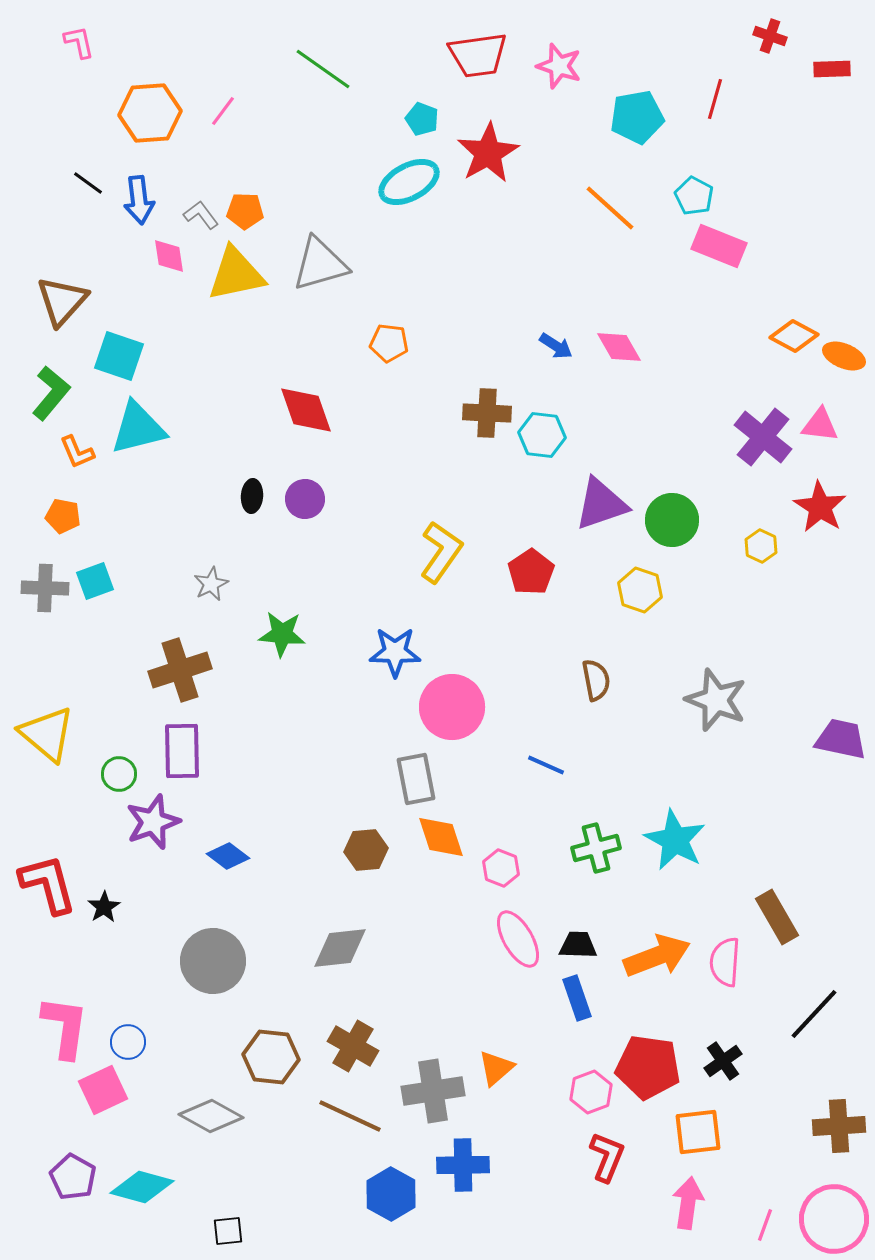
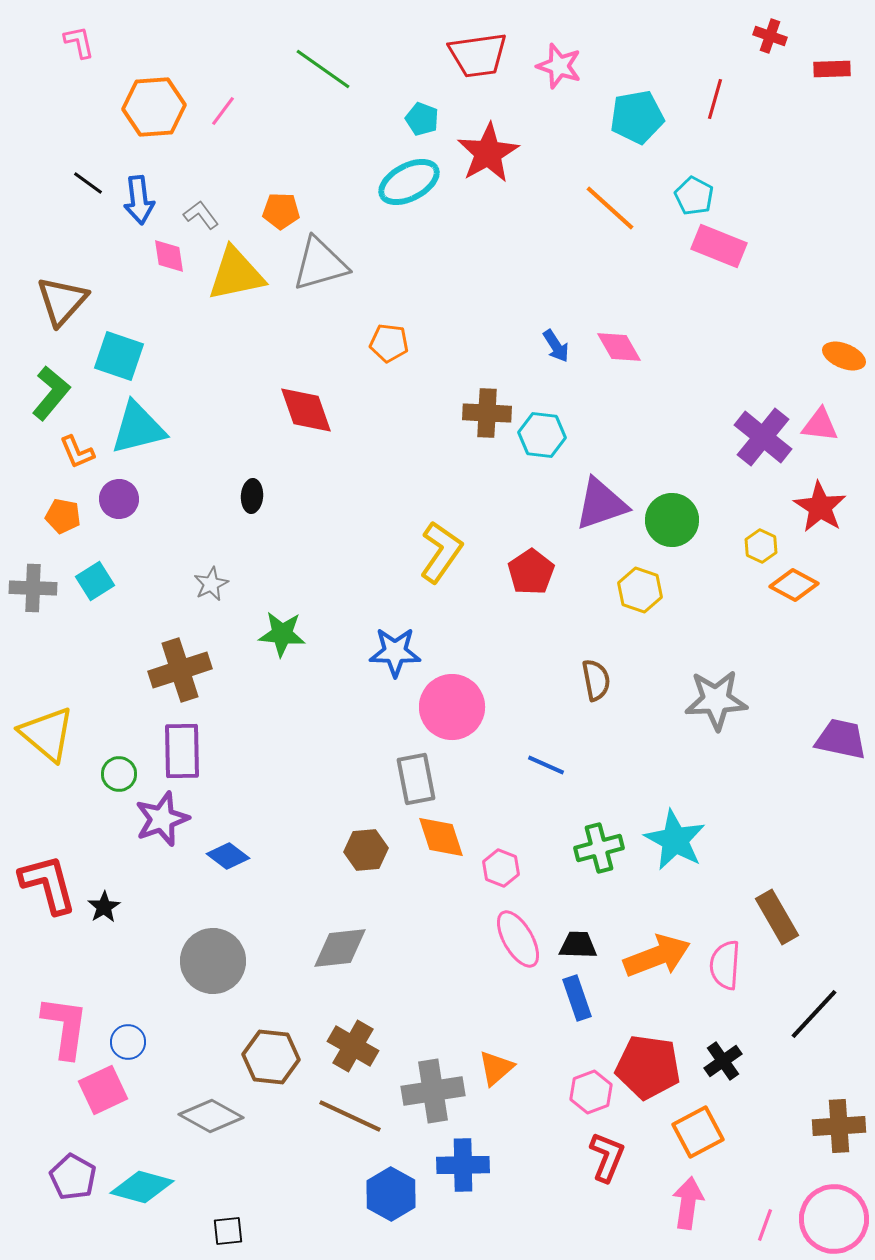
orange hexagon at (150, 113): moved 4 px right, 6 px up
orange pentagon at (245, 211): moved 36 px right
orange diamond at (794, 336): moved 249 px down
blue arrow at (556, 346): rotated 24 degrees clockwise
purple circle at (305, 499): moved 186 px left
cyan square at (95, 581): rotated 12 degrees counterclockwise
gray cross at (45, 588): moved 12 px left
gray star at (716, 700): rotated 24 degrees counterclockwise
purple star at (153, 822): moved 9 px right, 3 px up
green cross at (596, 848): moved 3 px right
pink semicircle at (725, 962): moved 3 px down
orange square at (698, 1132): rotated 21 degrees counterclockwise
